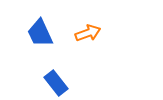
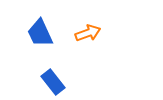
blue rectangle: moved 3 px left, 1 px up
